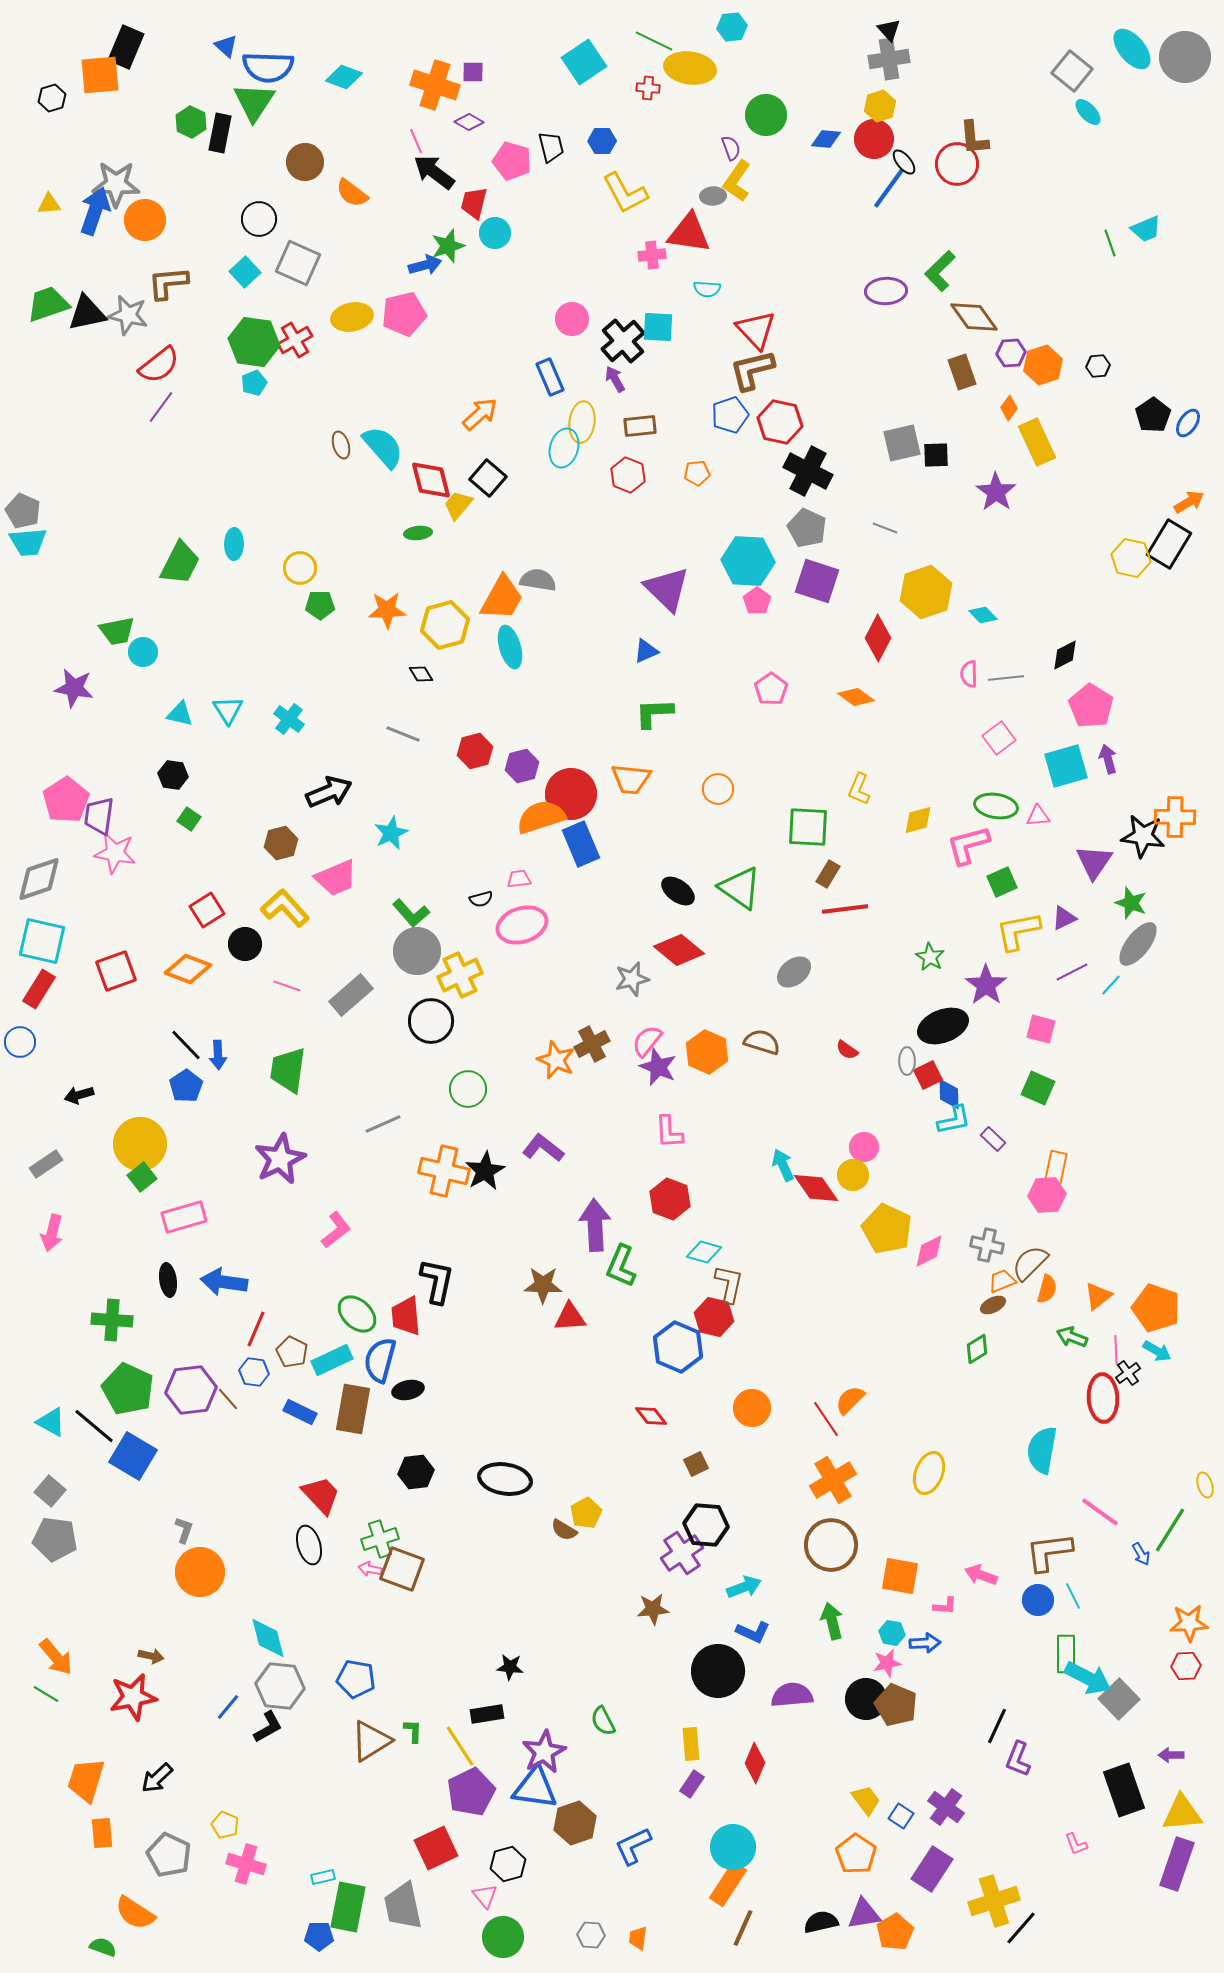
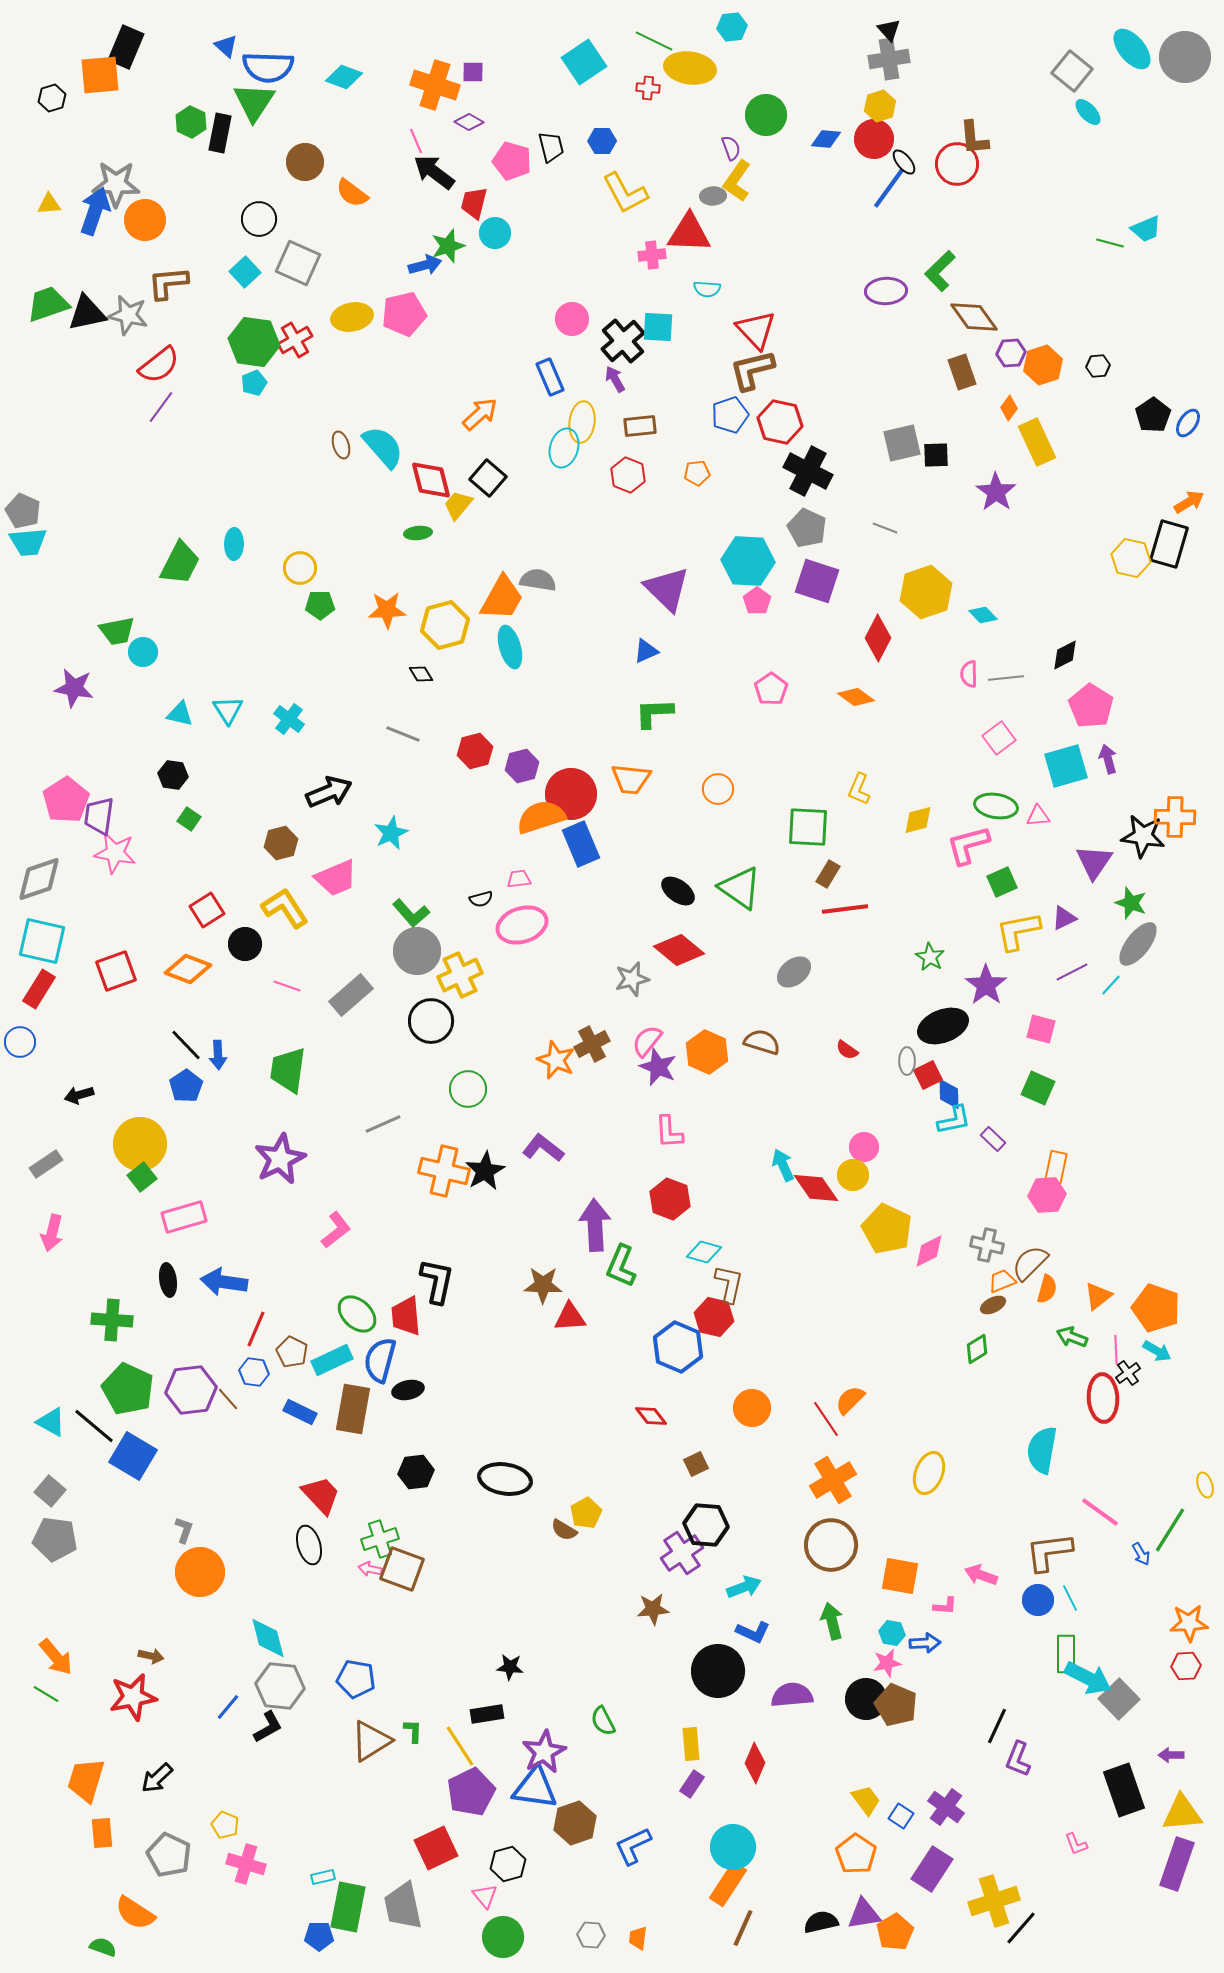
red triangle at (689, 233): rotated 6 degrees counterclockwise
green line at (1110, 243): rotated 56 degrees counterclockwise
black rectangle at (1169, 544): rotated 15 degrees counterclockwise
yellow L-shape at (285, 908): rotated 9 degrees clockwise
cyan line at (1073, 1596): moved 3 px left, 2 px down
